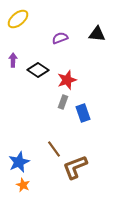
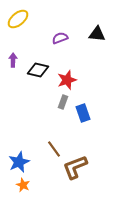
black diamond: rotated 20 degrees counterclockwise
